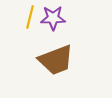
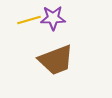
yellow line: moved 1 px left, 3 px down; rotated 60 degrees clockwise
